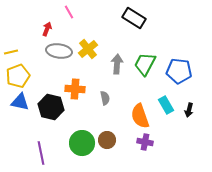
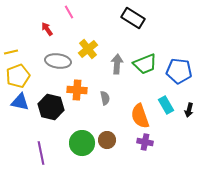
black rectangle: moved 1 px left
red arrow: rotated 56 degrees counterclockwise
gray ellipse: moved 1 px left, 10 px down
green trapezoid: rotated 140 degrees counterclockwise
orange cross: moved 2 px right, 1 px down
